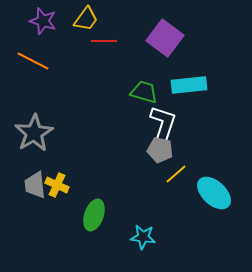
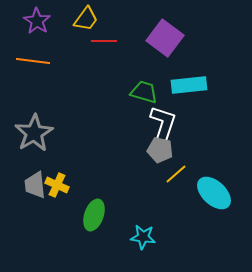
purple star: moved 6 px left; rotated 16 degrees clockwise
orange line: rotated 20 degrees counterclockwise
